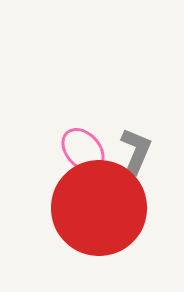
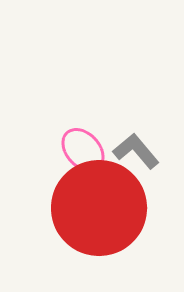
gray L-shape: rotated 63 degrees counterclockwise
